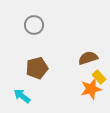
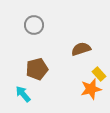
brown semicircle: moved 7 px left, 9 px up
brown pentagon: moved 1 px down
yellow rectangle: moved 3 px up
cyan arrow: moved 1 px right, 2 px up; rotated 12 degrees clockwise
